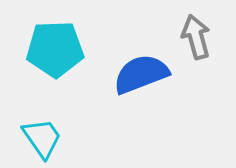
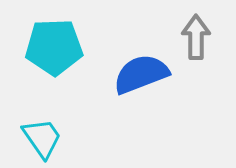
gray arrow: rotated 15 degrees clockwise
cyan pentagon: moved 1 px left, 2 px up
